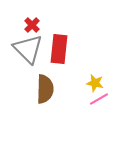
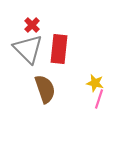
brown semicircle: rotated 20 degrees counterclockwise
pink line: rotated 42 degrees counterclockwise
